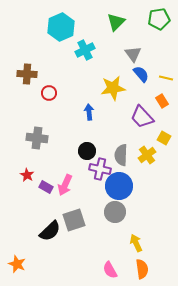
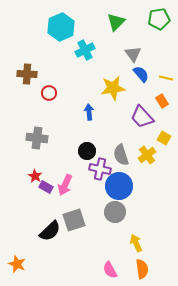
gray semicircle: rotated 20 degrees counterclockwise
red star: moved 8 px right, 1 px down
